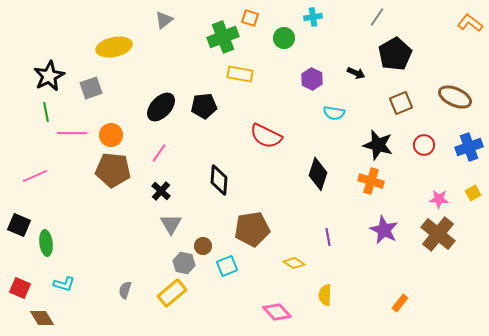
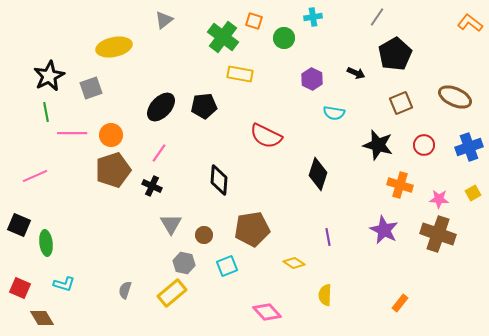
orange square at (250, 18): moved 4 px right, 3 px down
green cross at (223, 37): rotated 32 degrees counterclockwise
brown pentagon at (113, 170): rotated 24 degrees counterclockwise
orange cross at (371, 181): moved 29 px right, 4 px down
black cross at (161, 191): moved 9 px left, 5 px up; rotated 18 degrees counterclockwise
brown cross at (438, 234): rotated 20 degrees counterclockwise
brown circle at (203, 246): moved 1 px right, 11 px up
pink diamond at (277, 312): moved 10 px left
